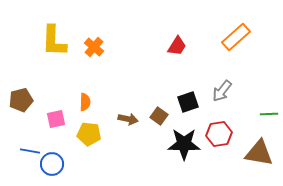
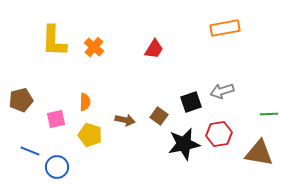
orange rectangle: moved 11 px left, 9 px up; rotated 32 degrees clockwise
red trapezoid: moved 23 px left, 3 px down
gray arrow: rotated 35 degrees clockwise
black square: moved 3 px right
brown arrow: moved 3 px left, 1 px down
yellow pentagon: moved 1 px right, 1 px down; rotated 10 degrees clockwise
black star: rotated 12 degrees counterclockwise
blue line: rotated 12 degrees clockwise
blue circle: moved 5 px right, 3 px down
